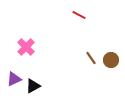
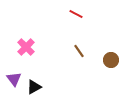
red line: moved 3 px left, 1 px up
brown line: moved 12 px left, 7 px up
purple triangle: rotated 42 degrees counterclockwise
black triangle: moved 1 px right, 1 px down
